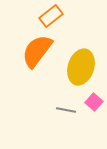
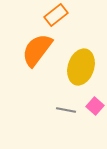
orange rectangle: moved 5 px right, 1 px up
orange semicircle: moved 1 px up
pink square: moved 1 px right, 4 px down
